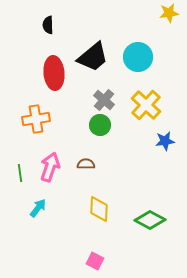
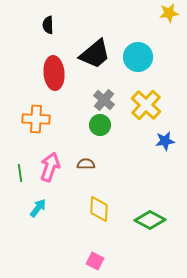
black trapezoid: moved 2 px right, 3 px up
orange cross: rotated 12 degrees clockwise
